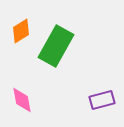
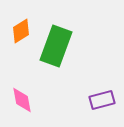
green rectangle: rotated 9 degrees counterclockwise
